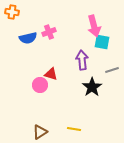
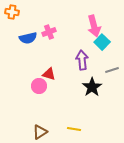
cyan square: rotated 35 degrees clockwise
red triangle: moved 2 px left
pink circle: moved 1 px left, 1 px down
